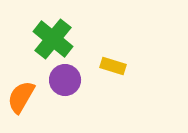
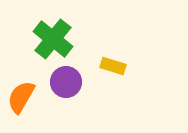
purple circle: moved 1 px right, 2 px down
